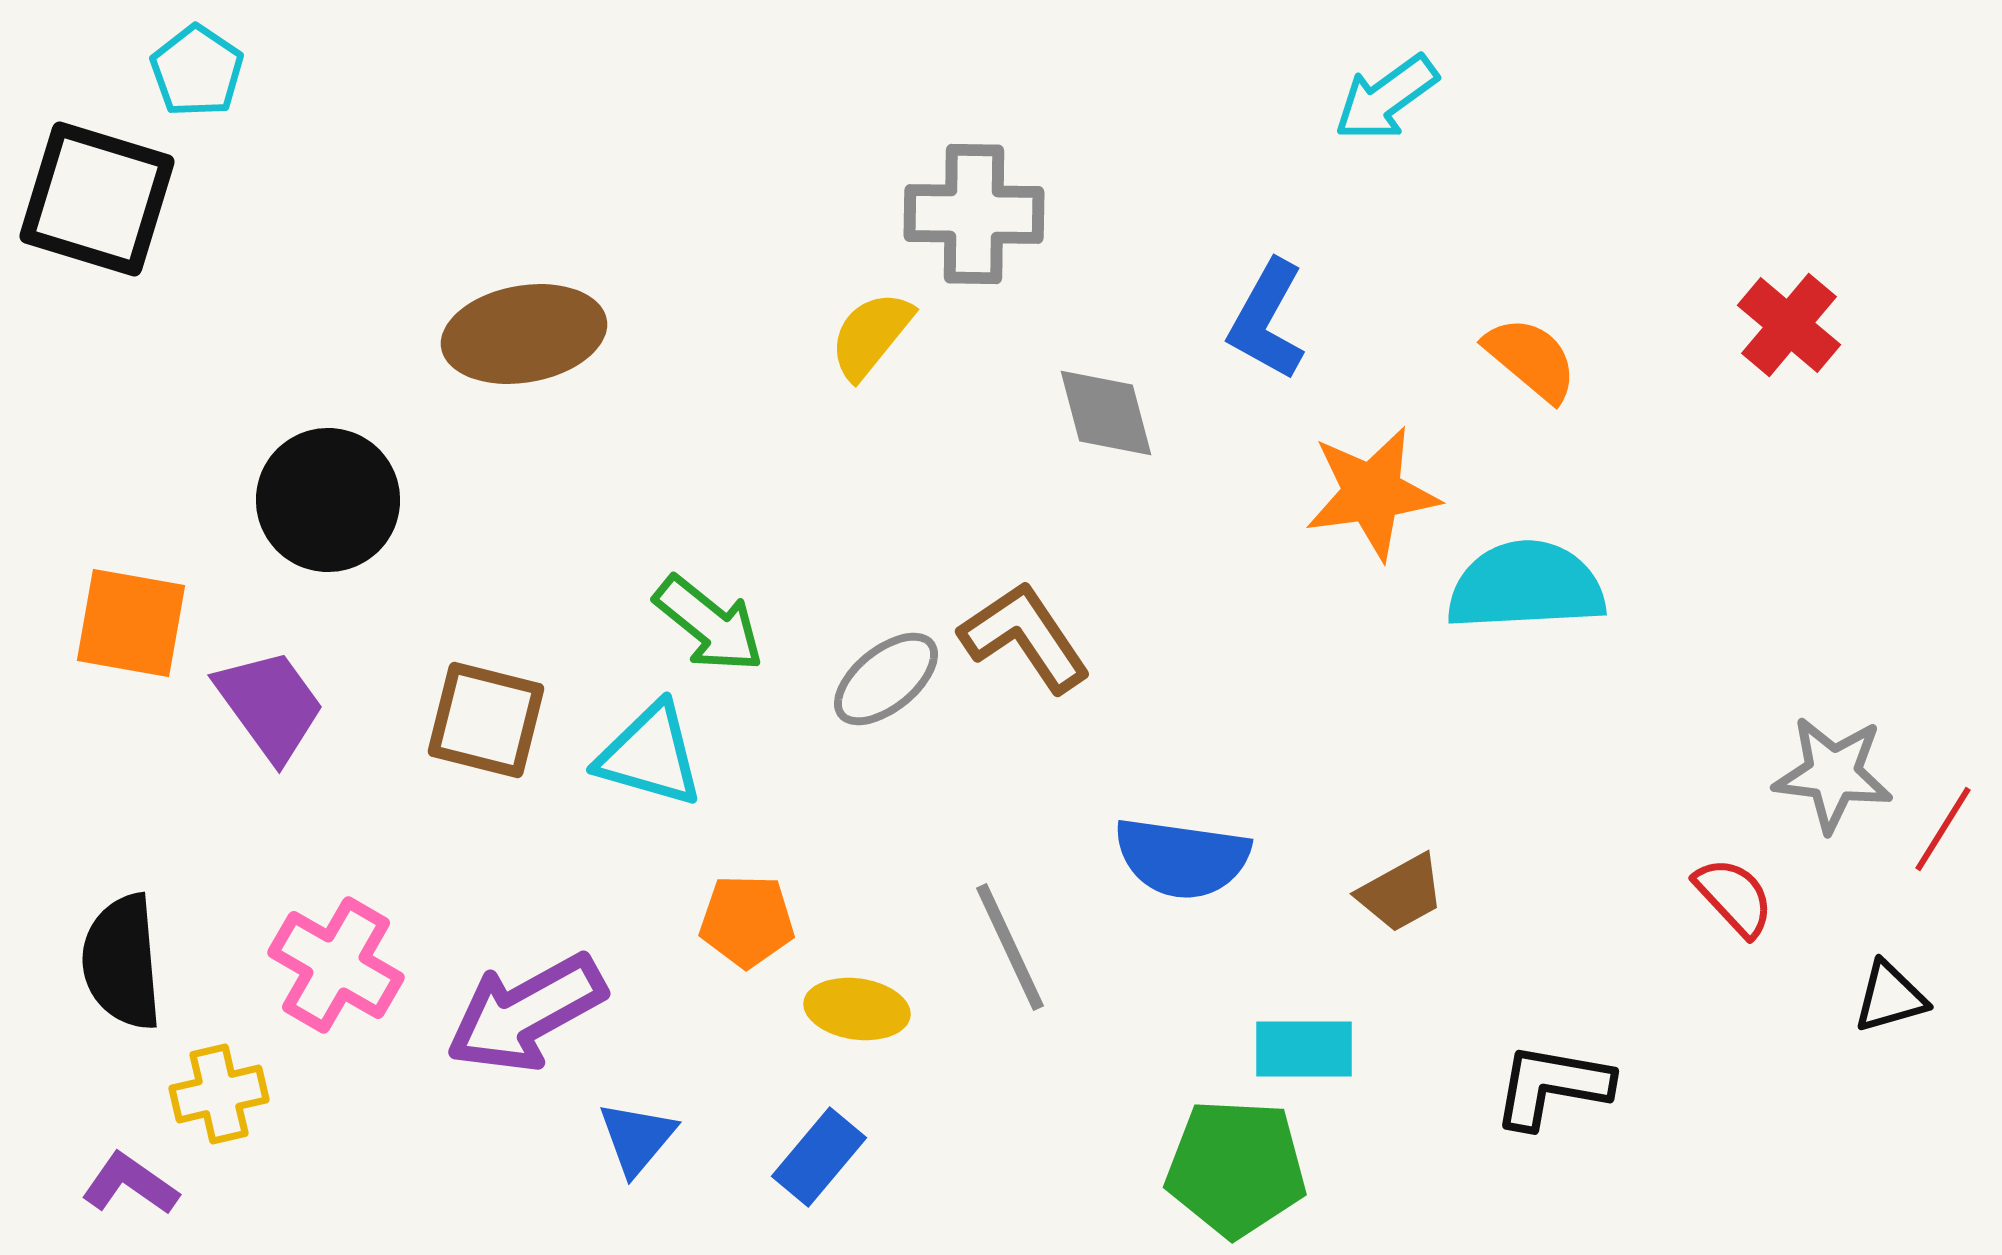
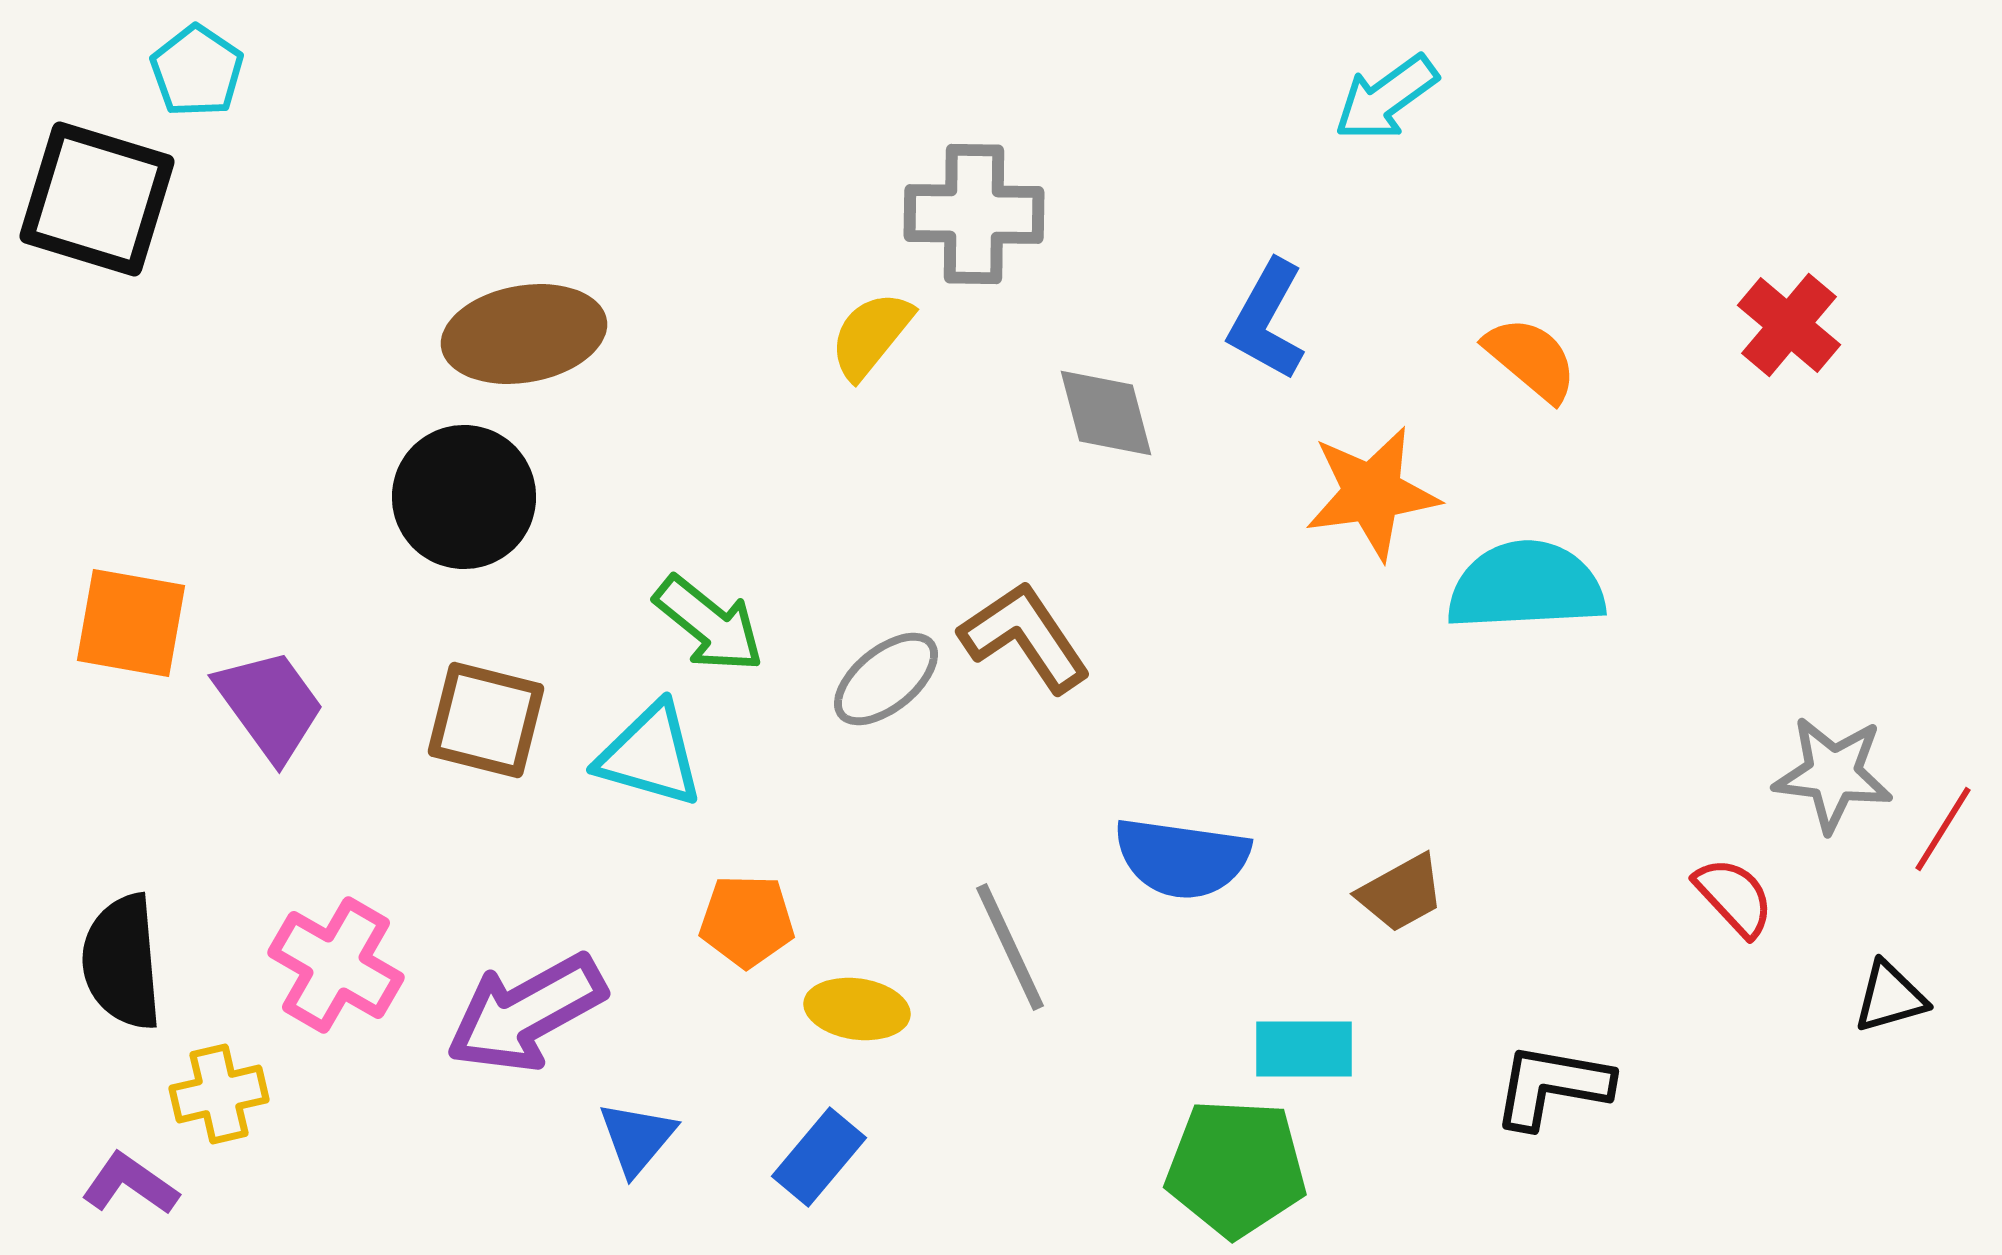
black circle: moved 136 px right, 3 px up
